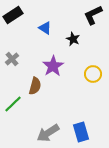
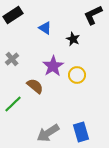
yellow circle: moved 16 px left, 1 px down
brown semicircle: rotated 66 degrees counterclockwise
